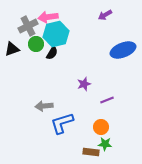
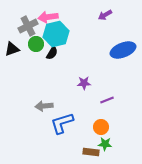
purple star: moved 1 px up; rotated 16 degrees clockwise
